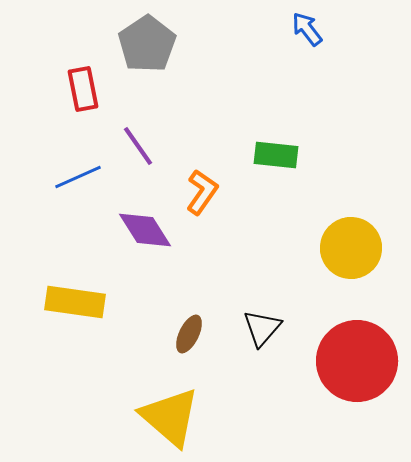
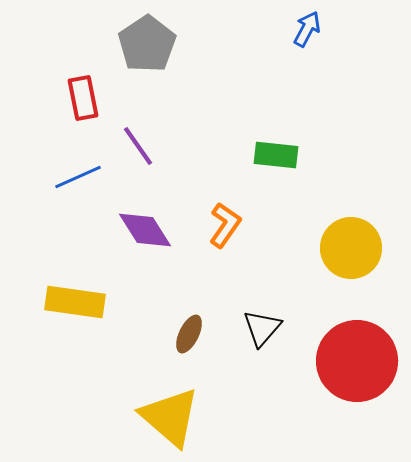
blue arrow: rotated 66 degrees clockwise
red rectangle: moved 9 px down
orange L-shape: moved 23 px right, 33 px down
